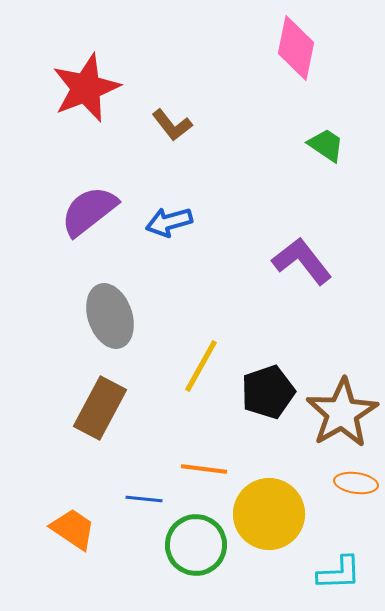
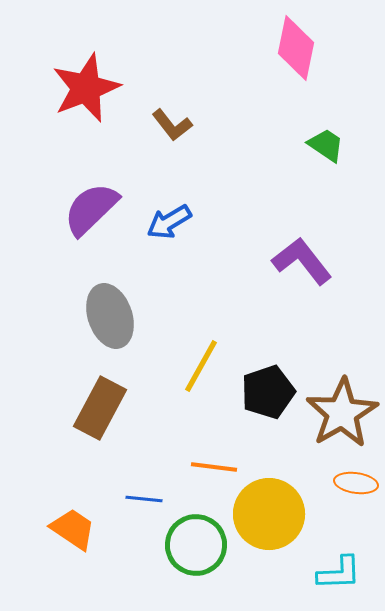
purple semicircle: moved 2 px right, 2 px up; rotated 6 degrees counterclockwise
blue arrow: rotated 15 degrees counterclockwise
orange line: moved 10 px right, 2 px up
